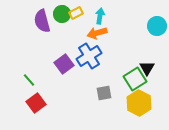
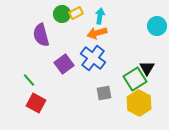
purple semicircle: moved 1 px left, 14 px down
blue cross: moved 4 px right, 2 px down; rotated 20 degrees counterclockwise
red square: rotated 24 degrees counterclockwise
